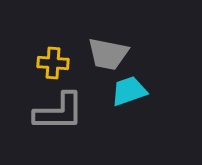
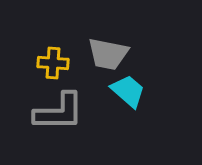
cyan trapezoid: moved 1 px left; rotated 60 degrees clockwise
